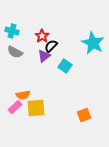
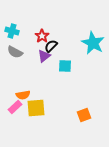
cyan square: rotated 32 degrees counterclockwise
